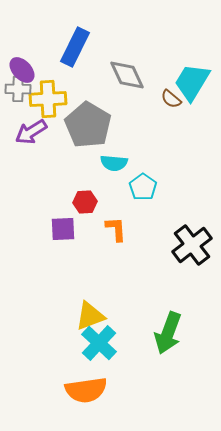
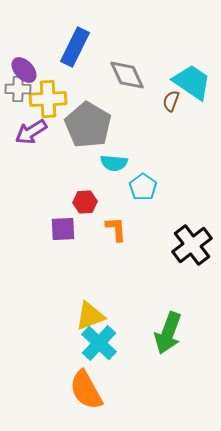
purple ellipse: moved 2 px right
cyan trapezoid: rotated 93 degrees clockwise
brown semicircle: moved 2 px down; rotated 70 degrees clockwise
orange semicircle: rotated 69 degrees clockwise
